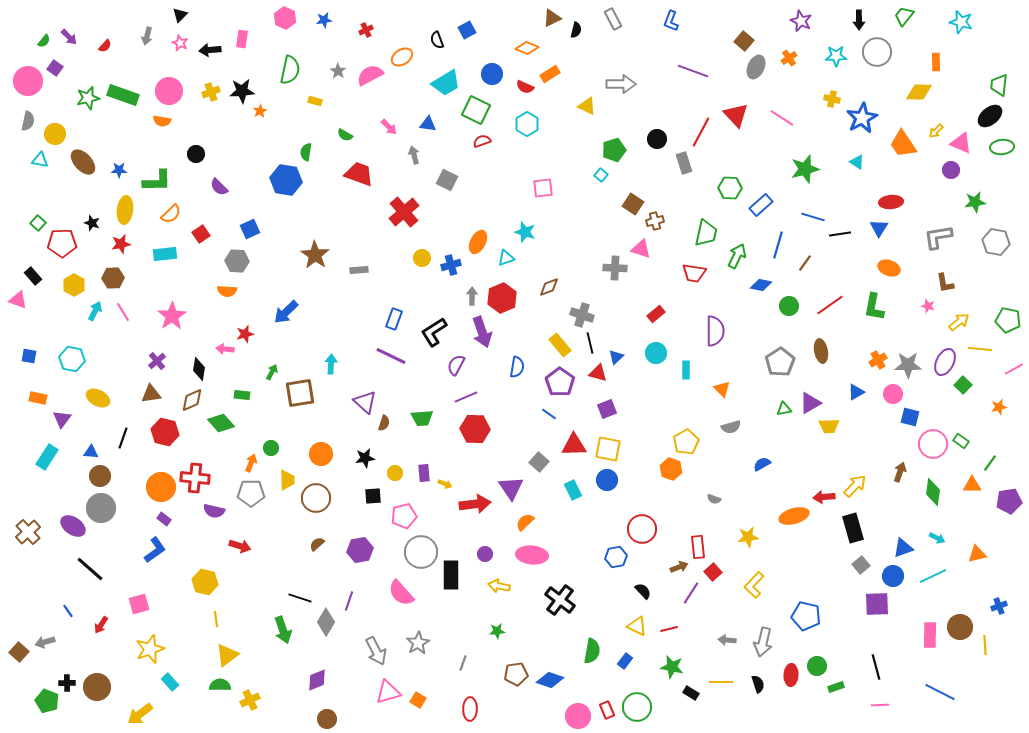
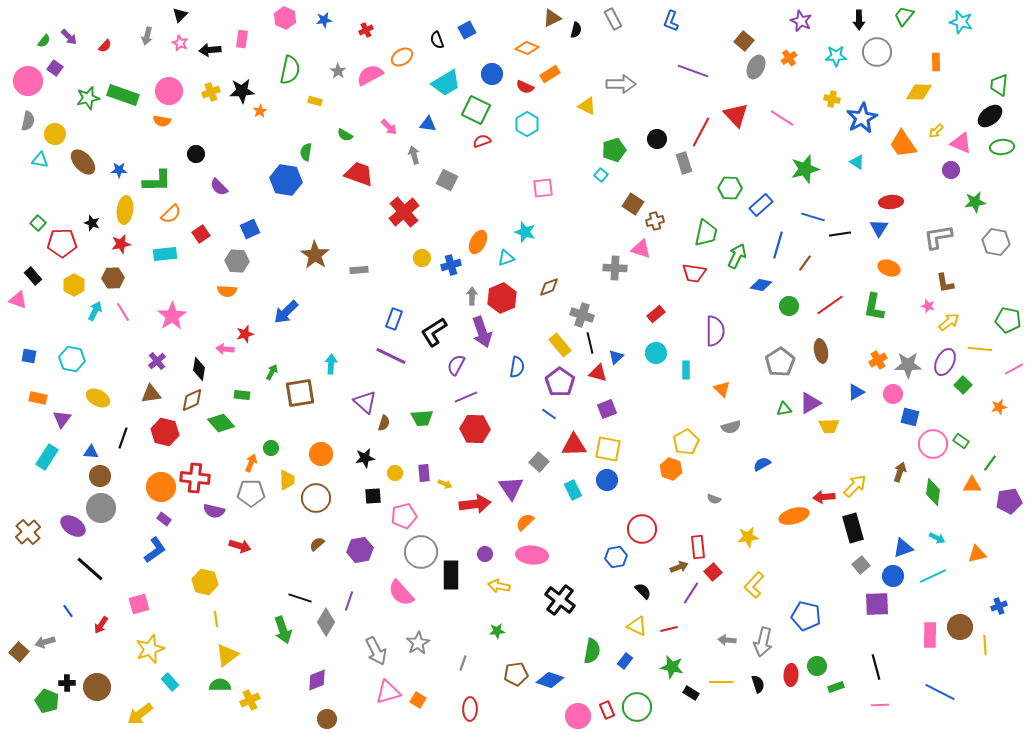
yellow arrow at (959, 322): moved 10 px left
